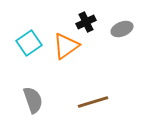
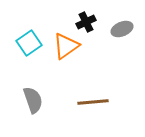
brown line: rotated 12 degrees clockwise
